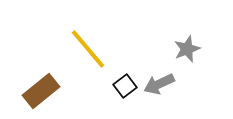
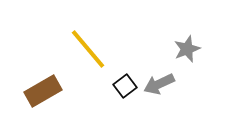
brown rectangle: moved 2 px right; rotated 9 degrees clockwise
